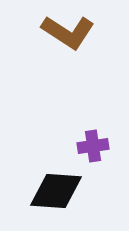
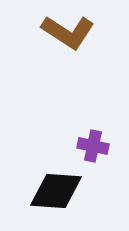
purple cross: rotated 20 degrees clockwise
